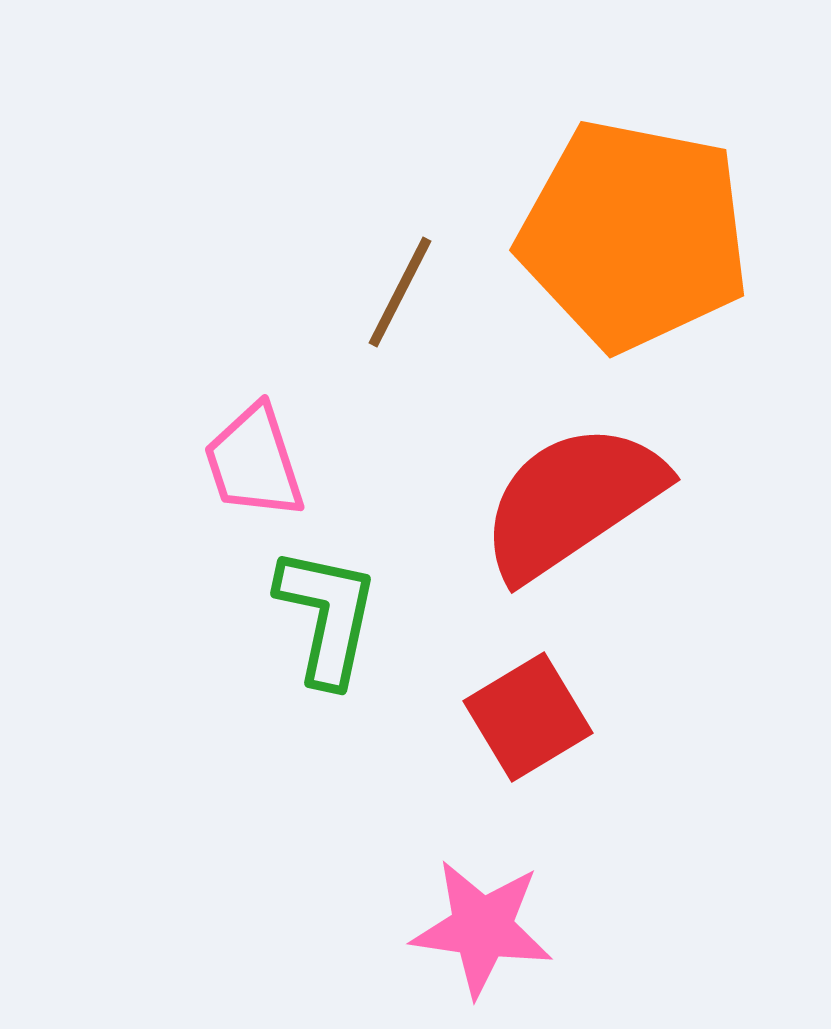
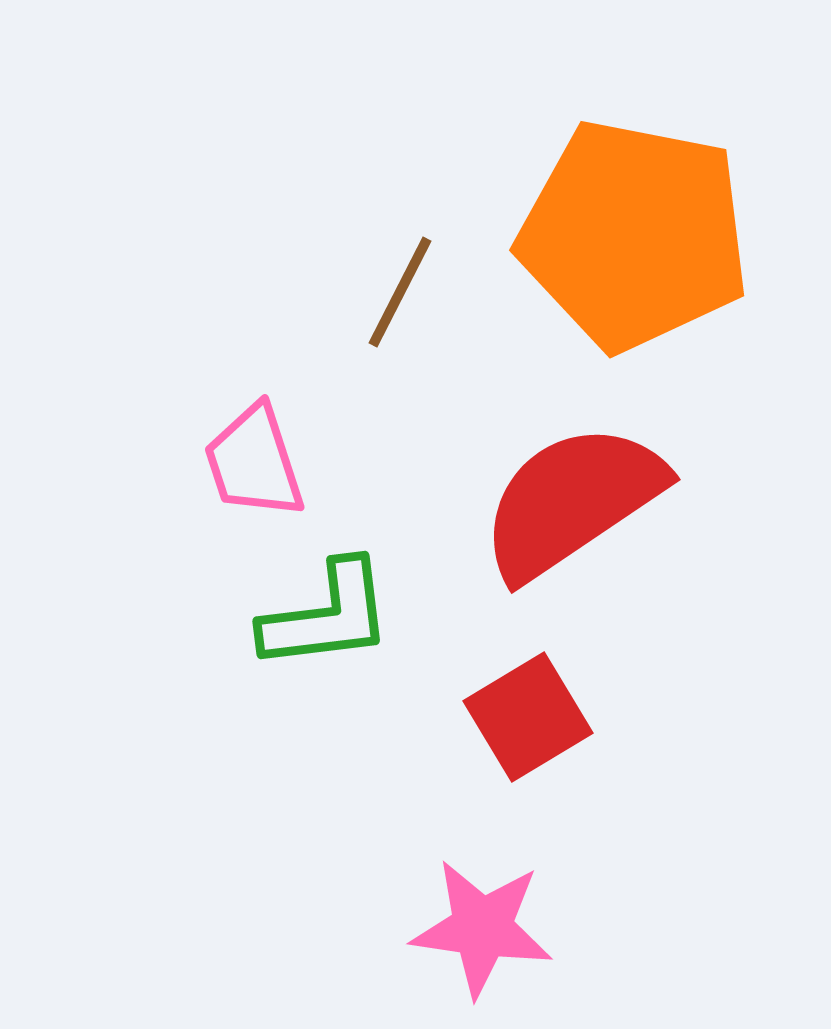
green L-shape: rotated 71 degrees clockwise
